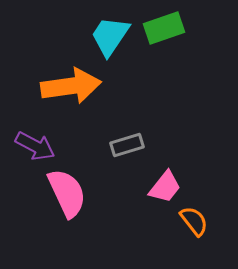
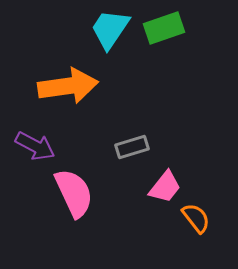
cyan trapezoid: moved 7 px up
orange arrow: moved 3 px left
gray rectangle: moved 5 px right, 2 px down
pink semicircle: moved 7 px right
orange semicircle: moved 2 px right, 3 px up
